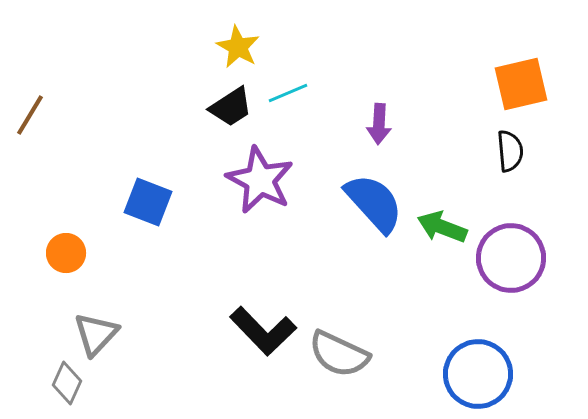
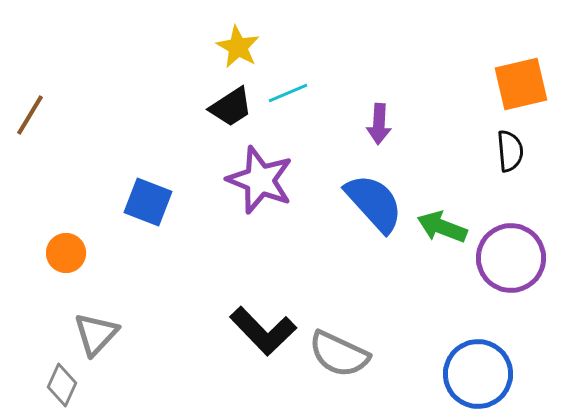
purple star: rotated 6 degrees counterclockwise
gray diamond: moved 5 px left, 2 px down
